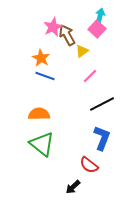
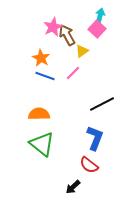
pink line: moved 17 px left, 3 px up
blue L-shape: moved 7 px left
